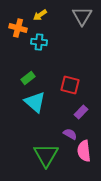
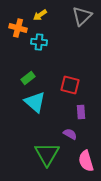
gray triangle: rotated 15 degrees clockwise
purple rectangle: rotated 48 degrees counterclockwise
pink semicircle: moved 2 px right, 10 px down; rotated 10 degrees counterclockwise
green triangle: moved 1 px right, 1 px up
